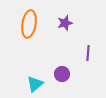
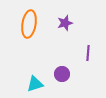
cyan triangle: rotated 24 degrees clockwise
